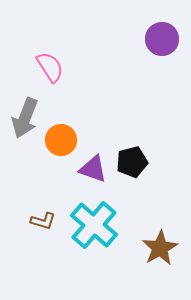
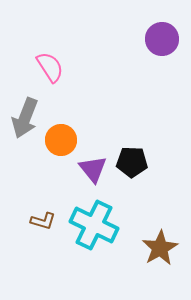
black pentagon: rotated 16 degrees clockwise
purple triangle: rotated 32 degrees clockwise
cyan cross: rotated 15 degrees counterclockwise
